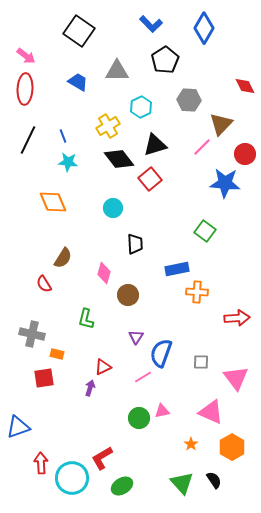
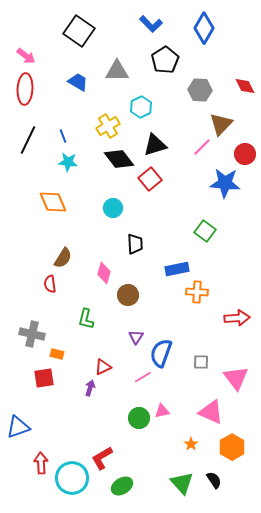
gray hexagon at (189, 100): moved 11 px right, 10 px up
red semicircle at (44, 284): moved 6 px right; rotated 24 degrees clockwise
